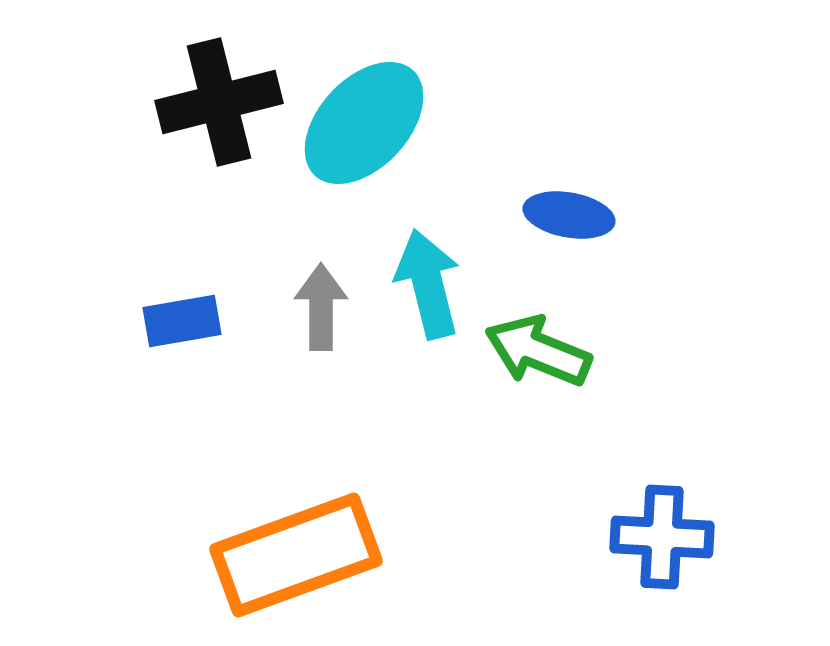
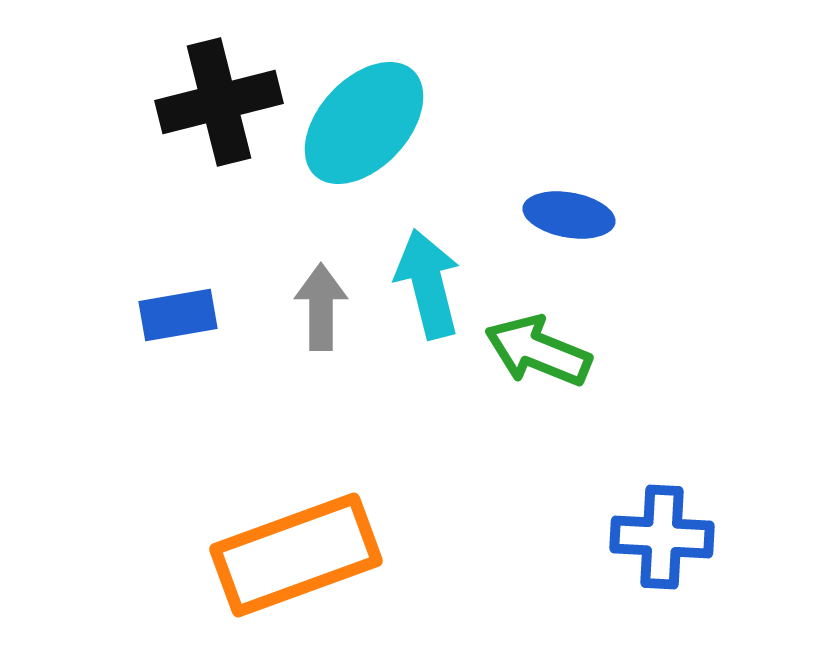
blue rectangle: moved 4 px left, 6 px up
